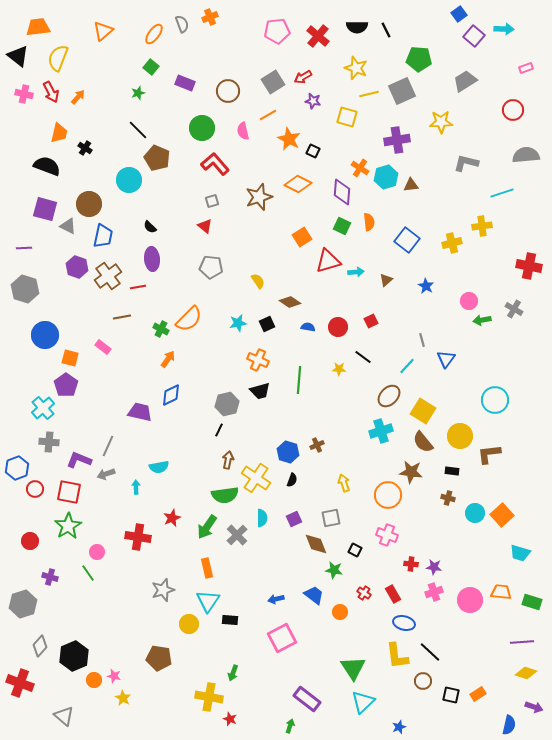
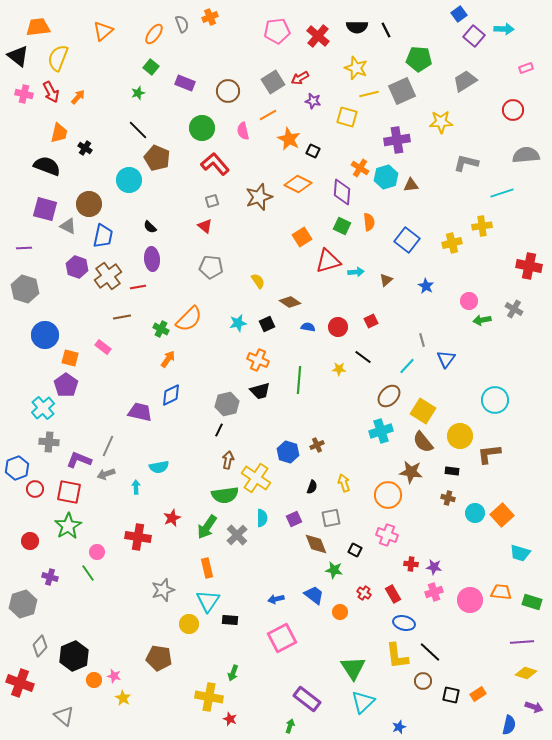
red arrow at (303, 77): moved 3 px left, 1 px down
black semicircle at (292, 480): moved 20 px right, 7 px down
